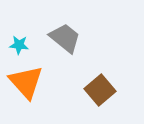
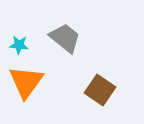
orange triangle: rotated 18 degrees clockwise
brown square: rotated 16 degrees counterclockwise
